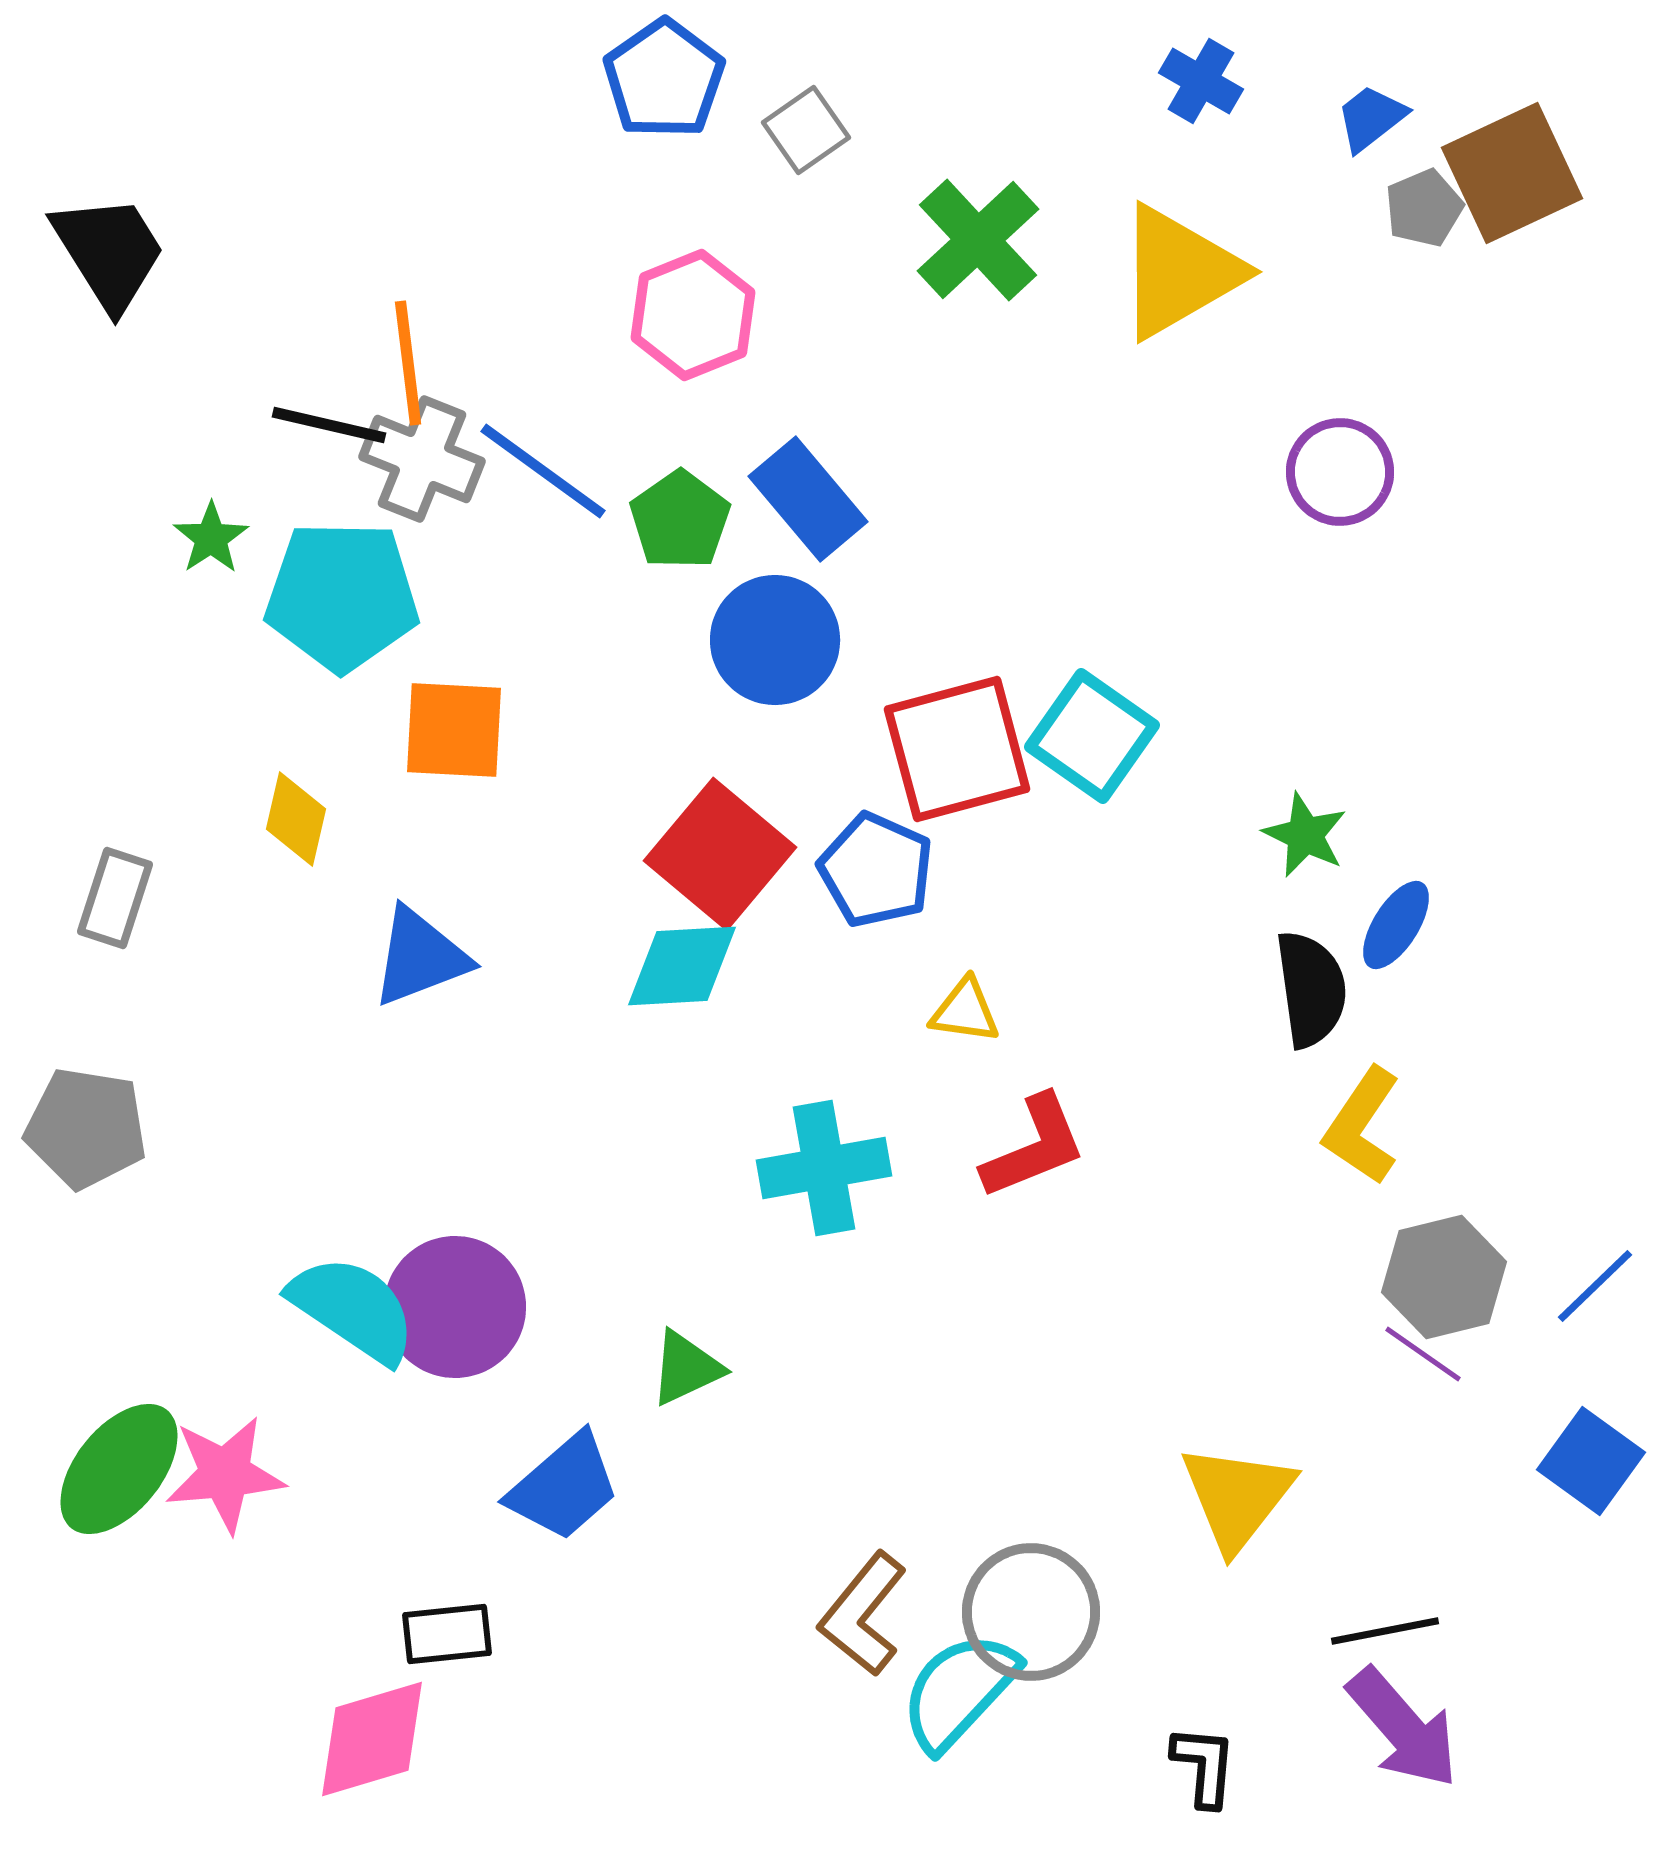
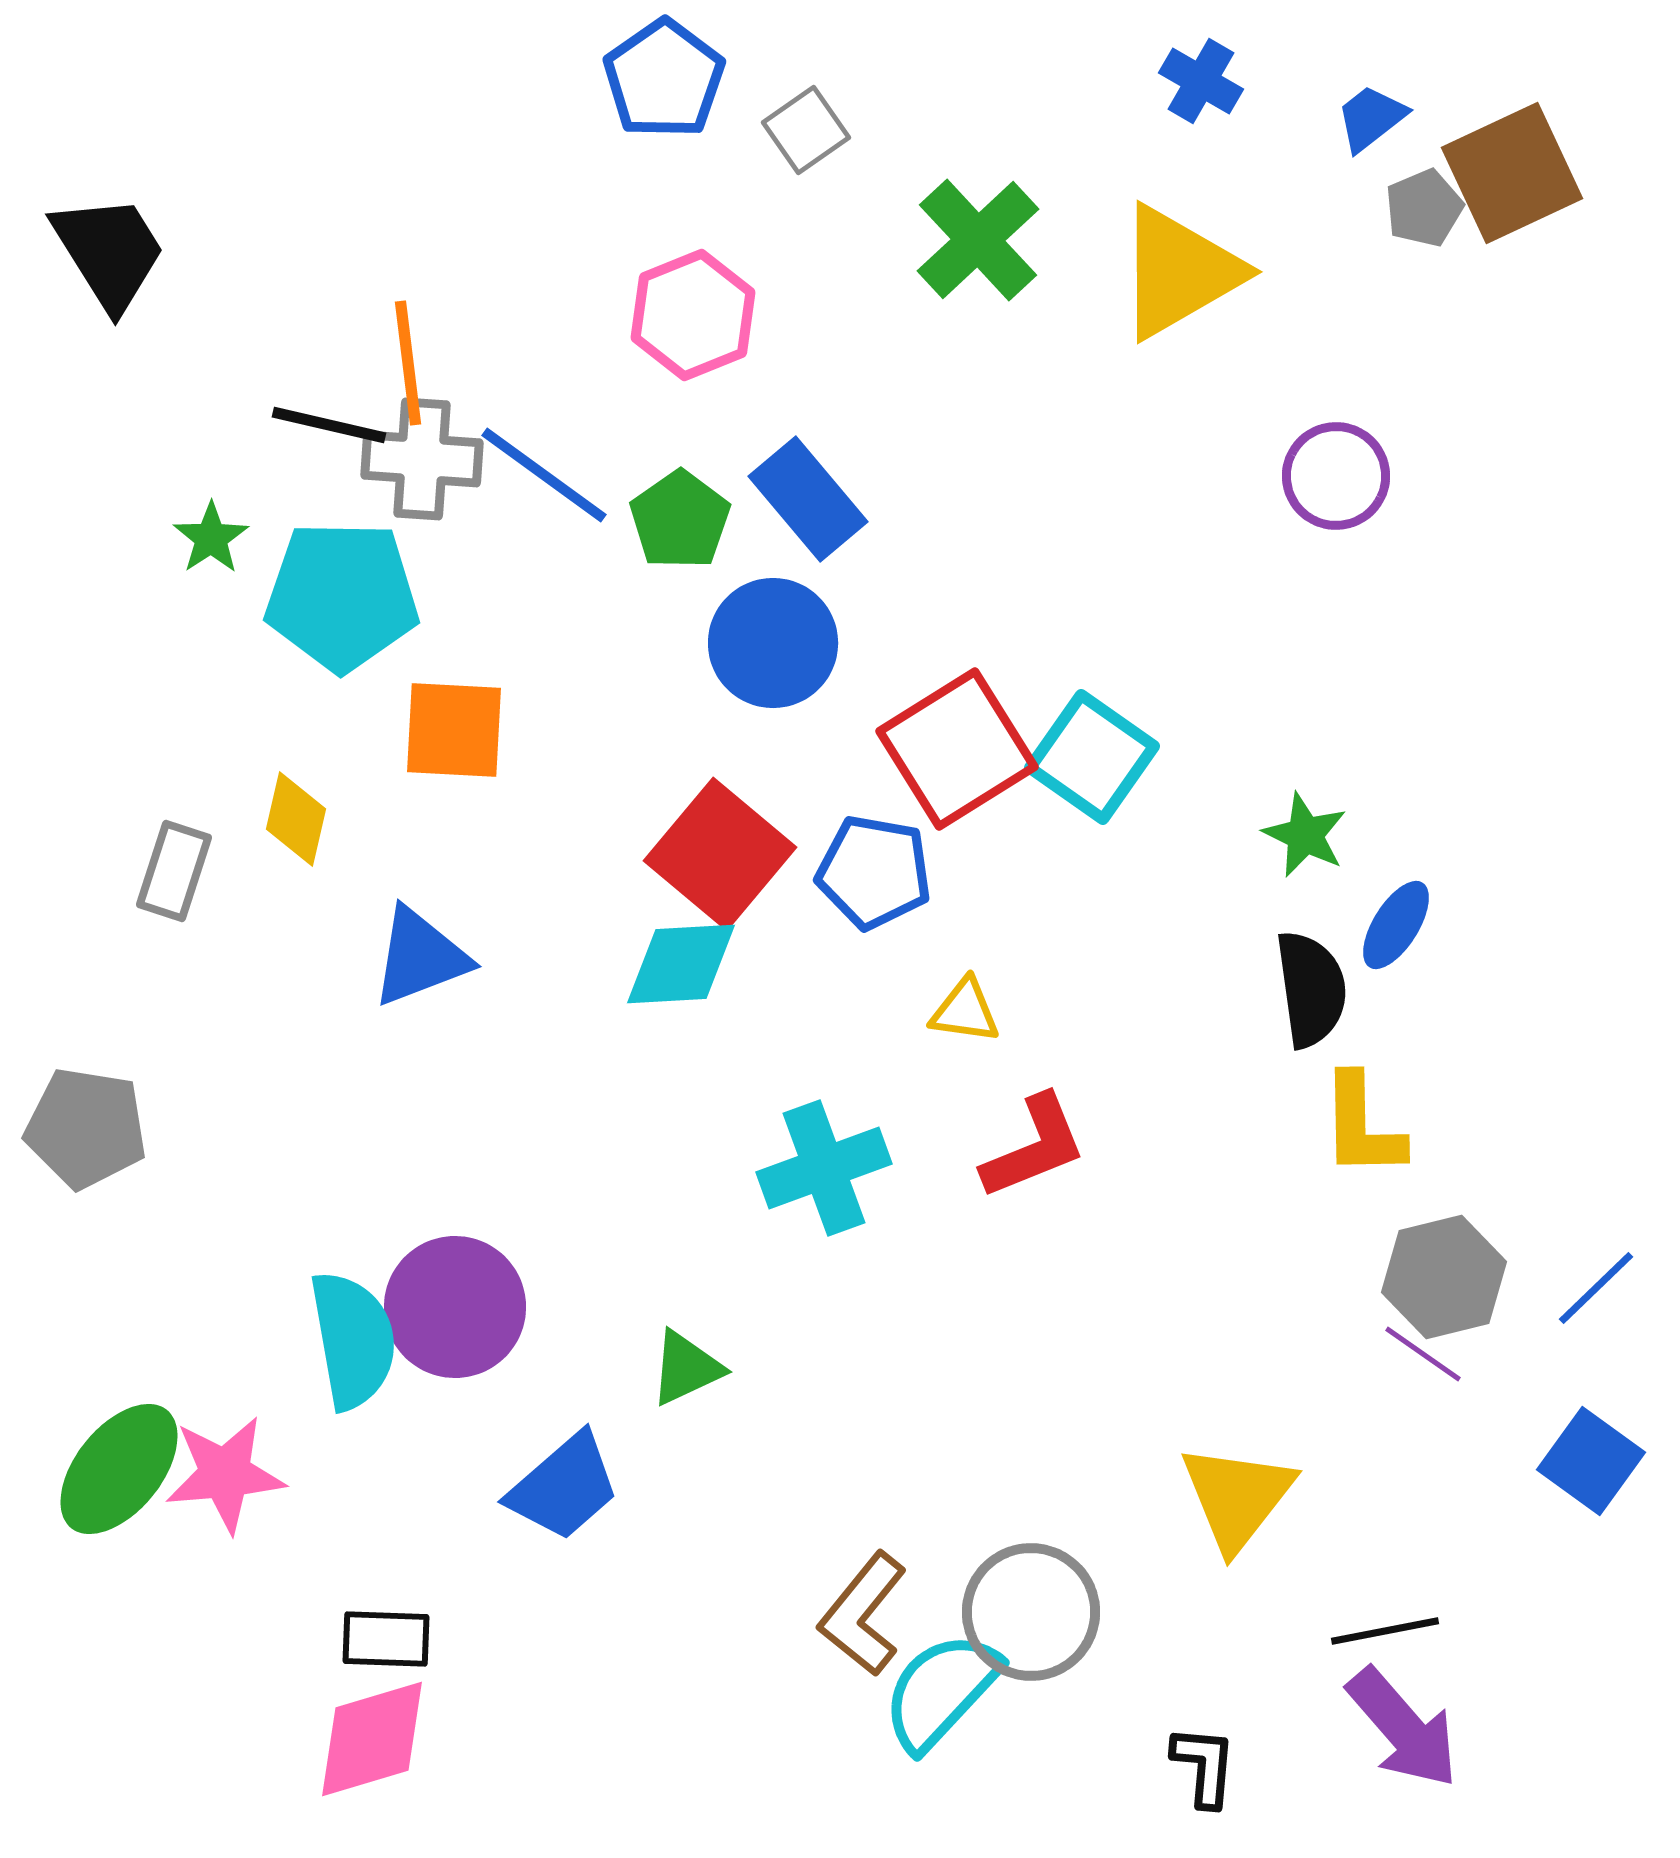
gray cross at (422, 459): rotated 18 degrees counterclockwise
blue line at (543, 471): moved 1 px right, 4 px down
purple circle at (1340, 472): moved 4 px left, 4 px down
blue circle at (775, 640): moved 2 px left, 3 px down
cyan square at (1092, 736): moved 21 px down
red square at (957, 749): rotated 17 degrees counterclockwise
blue pentagon at (876, 870): moved 2 px left, 2 px down; rotated 14 degrees counterclockwise
gray rectangle at (115, 898): moved 59 px right, 27 px up
cyan diamond at (682, 966): moved 1 px left, 2 px up
yellow L-shape at (1362, 1126): rotated 35 degrees counterclockwise
cyan cross at (824, 1168): rotated 10 degrees counterclockwise
blue line at (1595, 1286): moved 1 px right, 2 px down
cyan semicircle at (353, 1309): moved 31 px down; rotated 46 degrees clockwise
black rectangle at (447, 1634): moved 61 px left, 5 px down; rotated 8 degrees clockwise
cyan semicircle at (959, 1691): moved 18 px left
